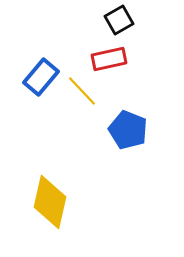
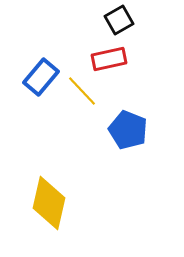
yellow diamond: moved 1 px left, 1 px down
